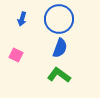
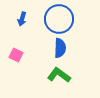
blue semicircle: rotated 18 degrees counterclockwise
